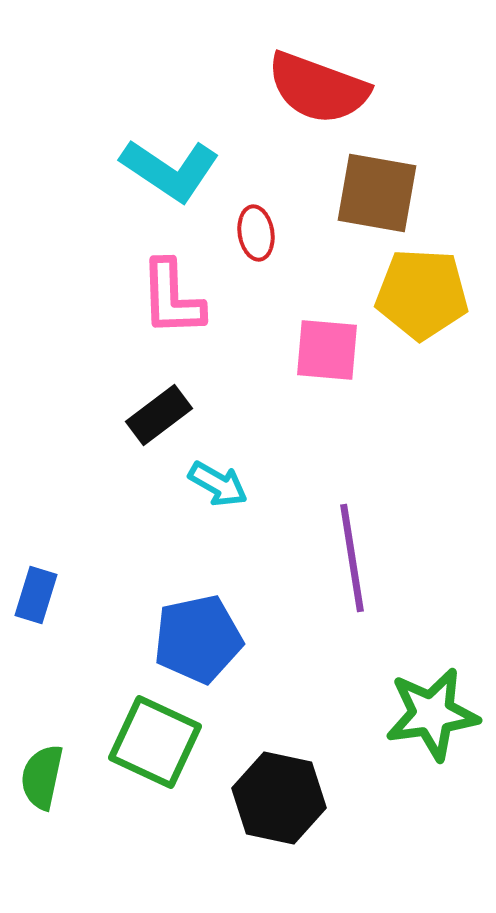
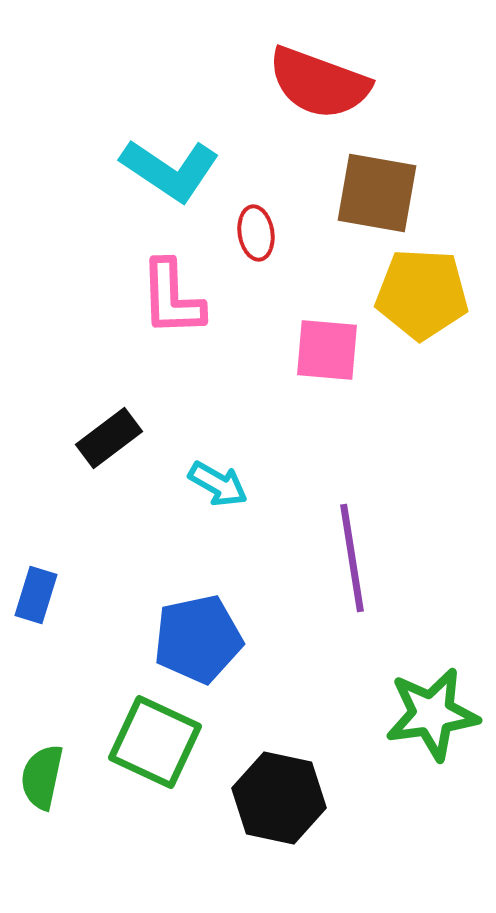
red semicircle: moved 1 px right, 5 px up
black rectangle: moved 50 px left, 23 px down
